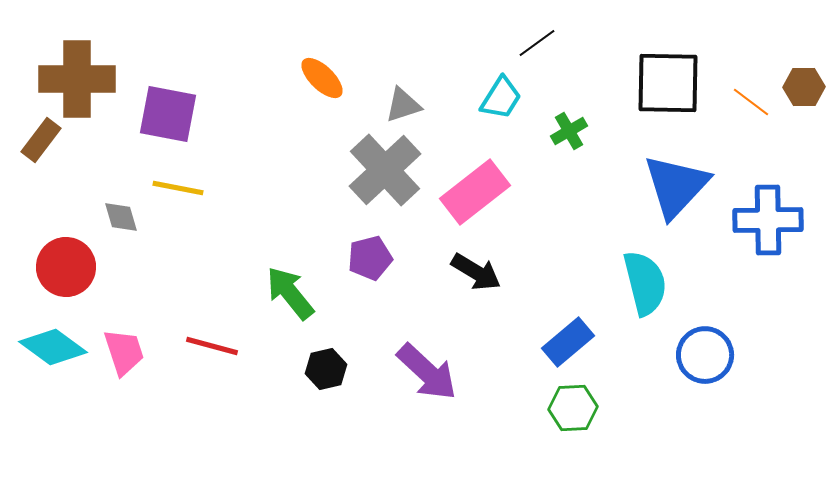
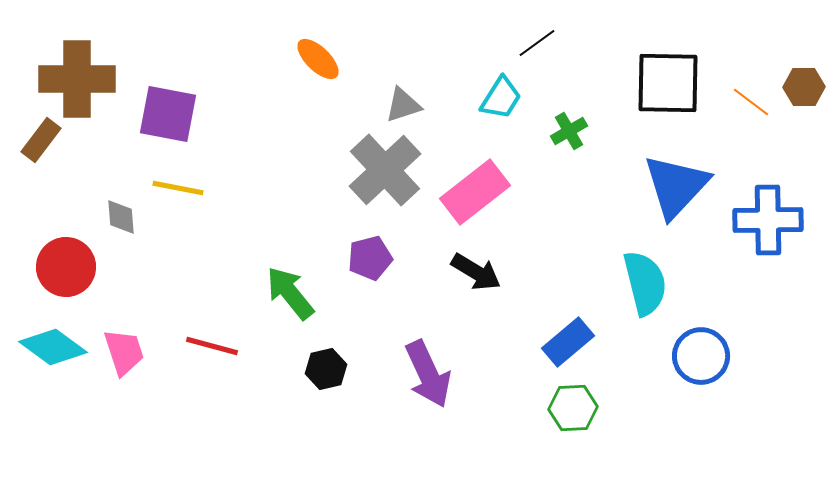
orange ellipse: moved 4 px left, 19 px up
gray diamond: rotated 12 degrees clockwise
blue circle: moved 4 px left, 1 px down
purple arrow: moved 1 px right, 2 px down; rotated 22 degrees clockwise
